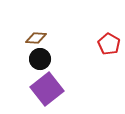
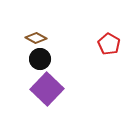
brown diamond: rotated 25 degrees clockwise
purple square: rotated 8 degrees counterclockwise
